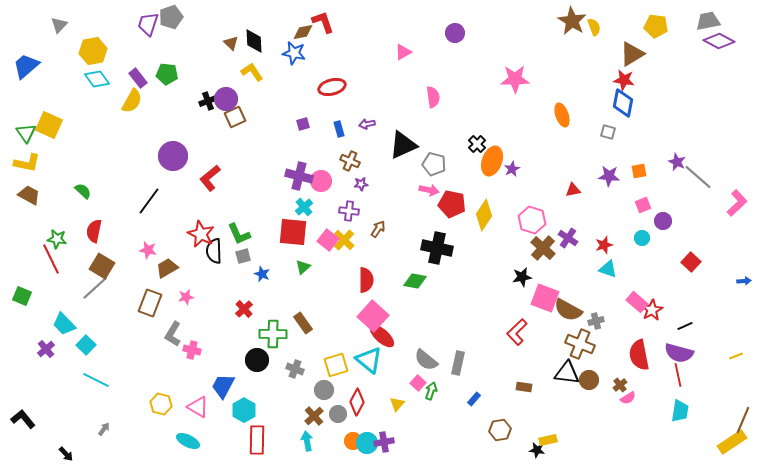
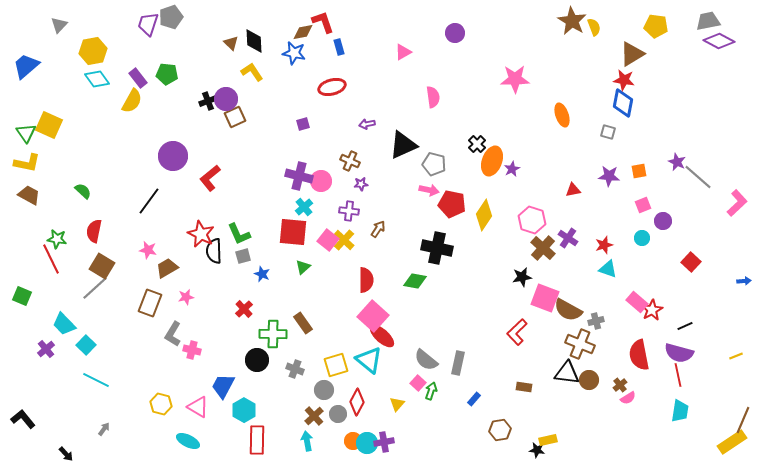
blue rectangle at (339, 129): moved 82 px up
